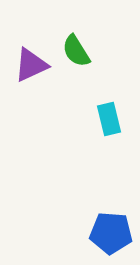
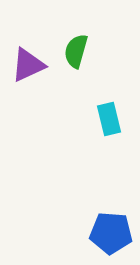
green semicircle: rotated 48 degrees clockwise
purple triangle: moved 3 px left
